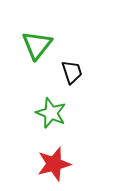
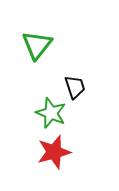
black trapezoid: moved 3 px right, 15 px down
red star: moved 12 px up
